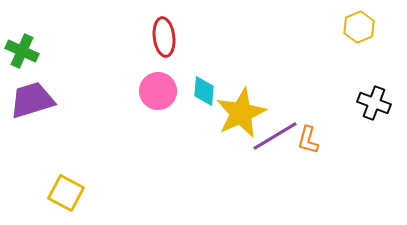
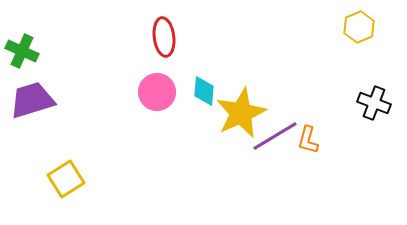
pink circle: moved 1 px left, 1 px down
yellow square: moved 14 px up; rotated 30 degrees clockwise
